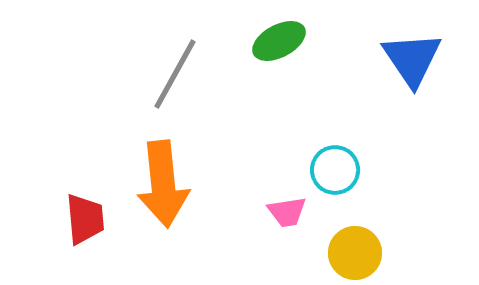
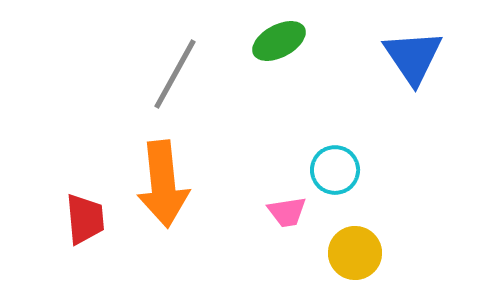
blue triangle: moved 1 px right, 2 px up
